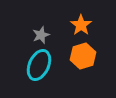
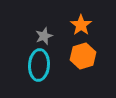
gray star: moved 3 px right, 1 px down
cyan ellipse: rotated 20 degrees counterclockwise
